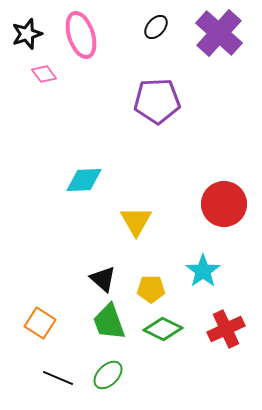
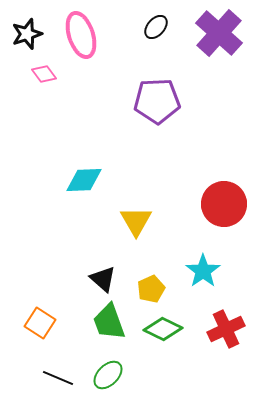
yellow pentagon: rotated 24 degrees counterclockwise
